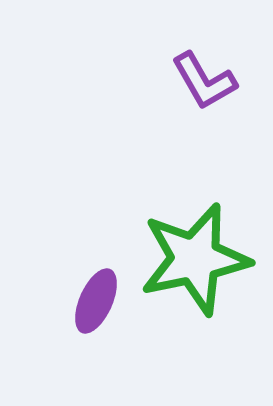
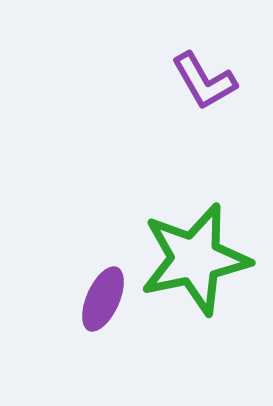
purple ellipse: moved 7 px right, 2 px up
